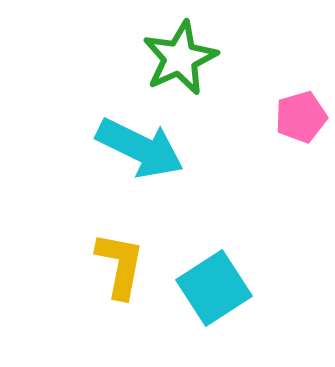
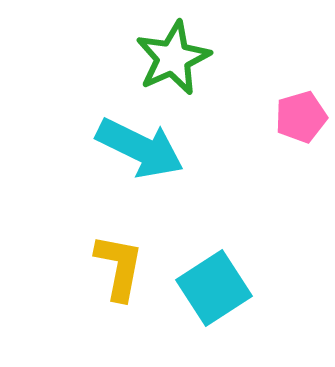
green star: moved 7 px left
yellow L-shape: moved 1 px left, 2 px down
